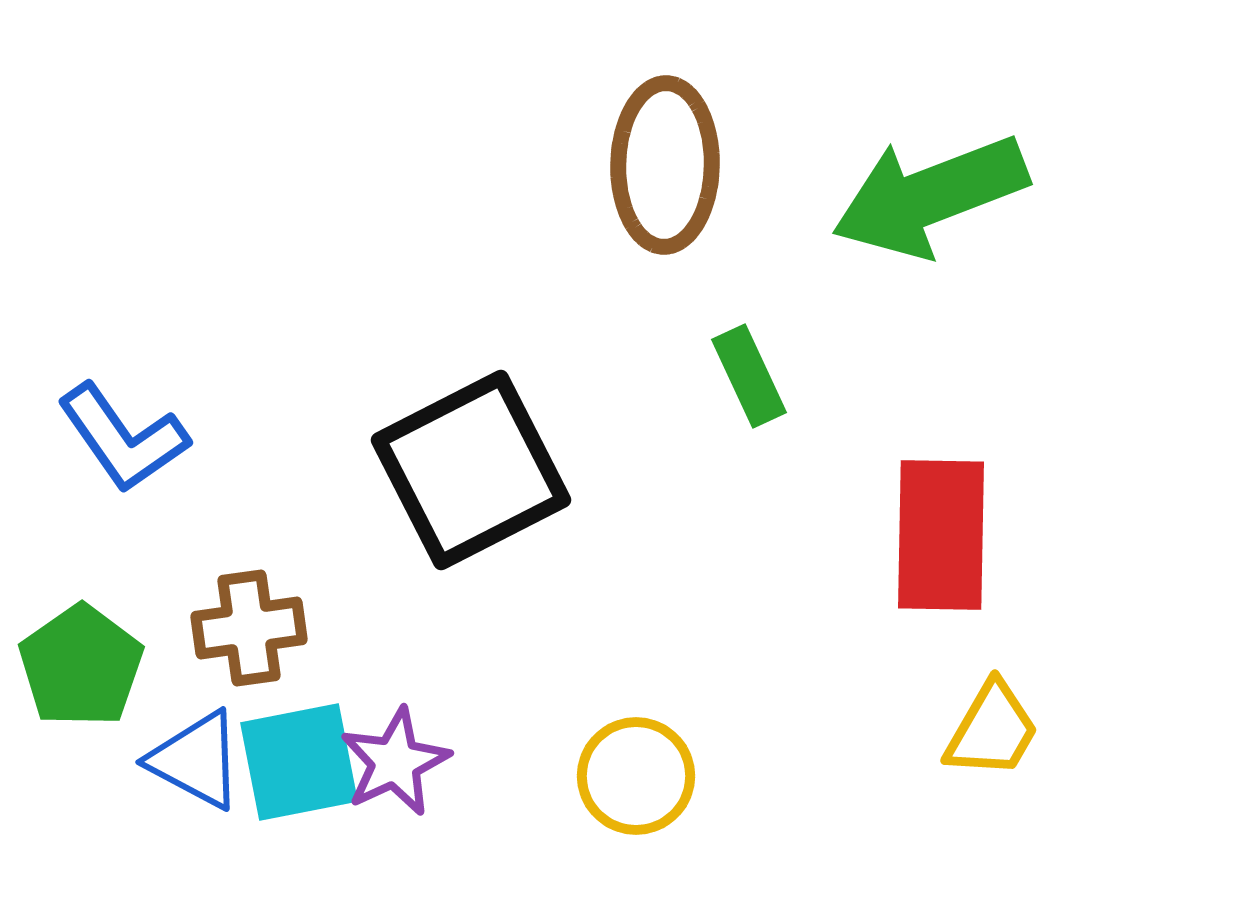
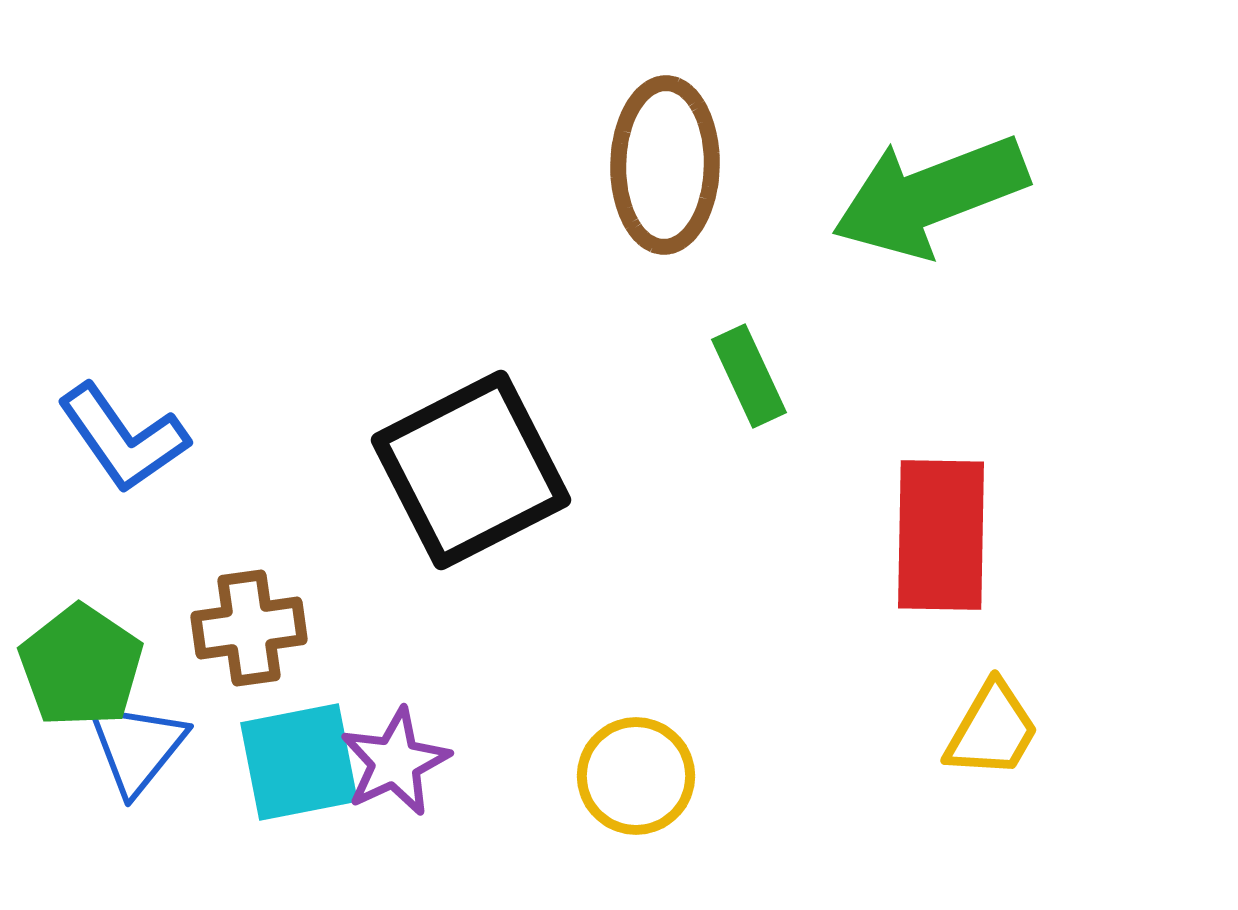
green pentagon: rotated 3 degrees counterclockwise
blue triangle: moved 59 px left, 13 px up; rotated 41 degrees clockwise
